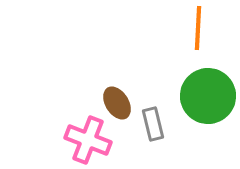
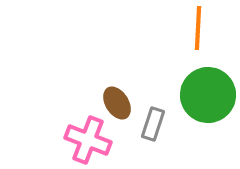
green circle: moved 1 px up
gray rectangle: rotated 32 degrees clockwise
